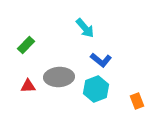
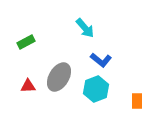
green rectangle: moved 3 px up; rotated 18 degrees clockwise
gray ellipse: rotated 56 degrees counterclockwise
orange rectangle: rotated 21 degrees clockwise
